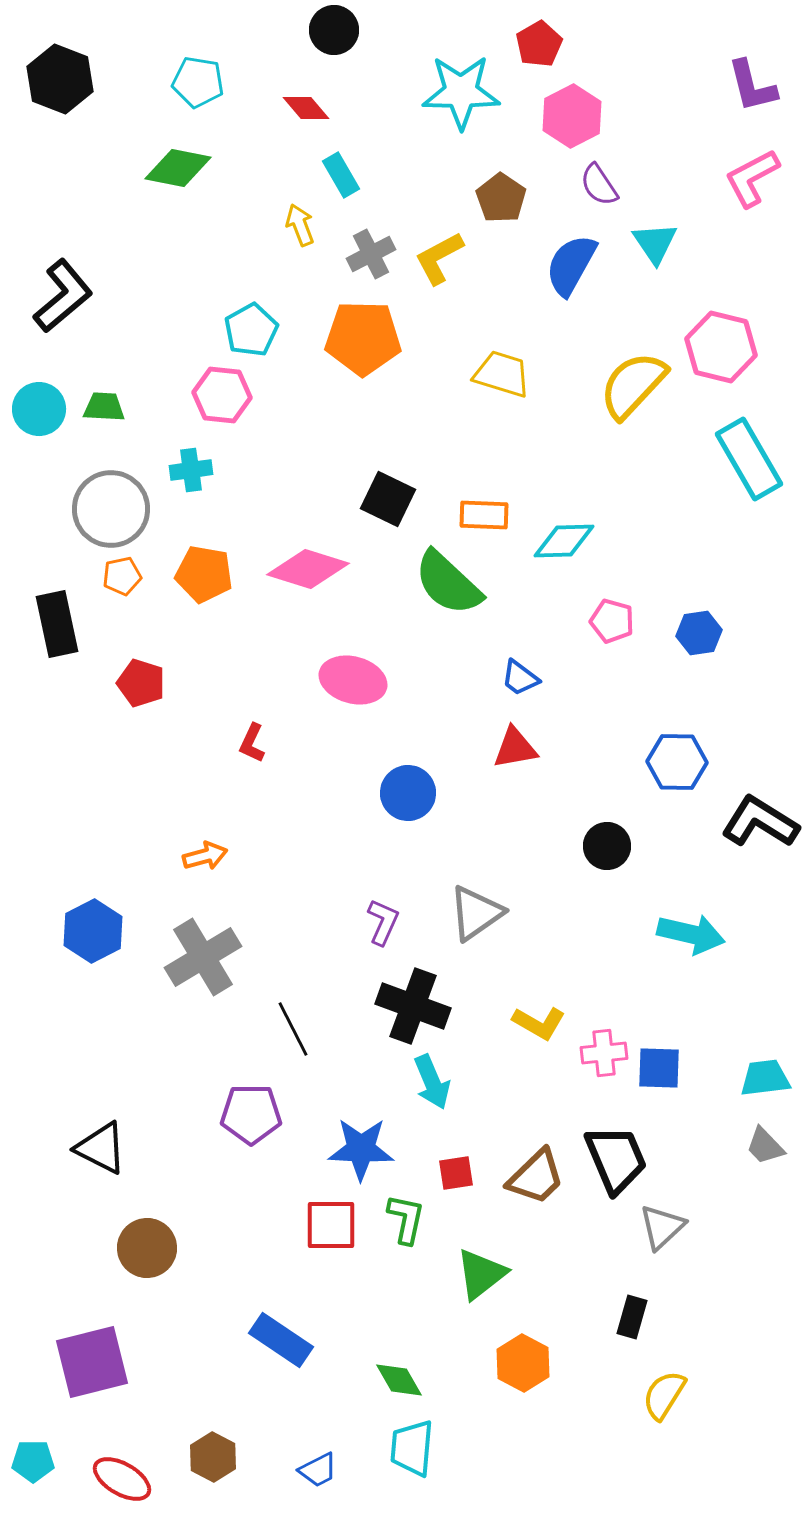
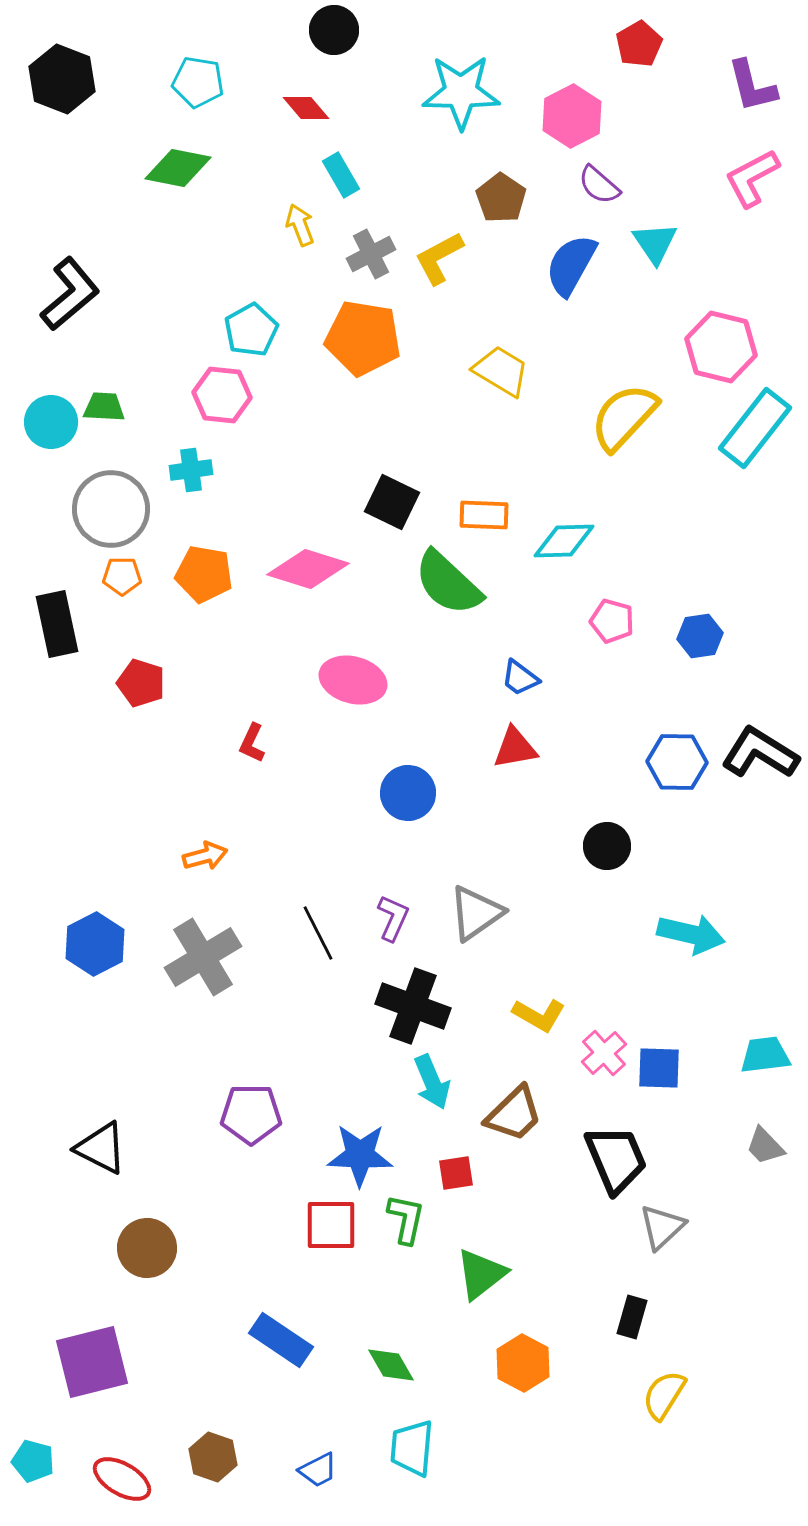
red pentagon at (539, 44): moved 100 px right
black hexagon at (60, 79): moved 2 px right
purple semicircle at (599, 185): rotated 15 degrees counterclockwise
black L-shape at (63, 296): moved 7 px right, 2 px up
orange pentagon at (363, 338): rotated 8 degrees clockwise
yellow trapezoid at (502, 374): moved 1 px left, 3 px up; rotated 14 degrees clockwise
yellow semicircle at (633, 385): moved 9 px left, 32 px down
cyan circle at (39, 409): moved 12 px right, 13 px down
cyan rectangle at (749, 459): moved 6 px right, 31 px up; rotated 68 degrees clockwise
black square at (388, 499): moved 4 px right, 3 px down
orange pentagon at (122, 576): rotated 12 degrees clockwise
blue hexagon at (699, 633): moved 1 px right, 3 px down
black L-shape at (760, 822): moved 69 px up
purple L-shape at (383, 922): moved 10 px right, 4 px up
blue hexagon at (93, 931): moved 2 px right, 13 px down
yellow L-shape at (539, 1023): moved 8 px up
black line at (293, 1029): moved 25 px right, 96 px up
pink cross at (604, 1053): rotated 36 degrees counterclockwise
cyan trapezoid at (765, 1078): moved 23 px up
blue star at (361, 1149): moved 1 px left, 6 px down
brown trapezoid at (536, 1177): moved 22 px left, 63 px up
green diamond at (399, 1380): moved 8 px left, 15 px up
brown hexagon at (213, 1457): rotated 9 degrees counterclockwise
cyan pentagon at (33, 1461): rotated 15 degrees clockwise
